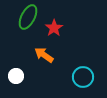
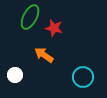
green ellipse: moved 2 px right
red star: rotated 24 degrees counterclockwise
white circle: moved 1 px left, 1 px up
